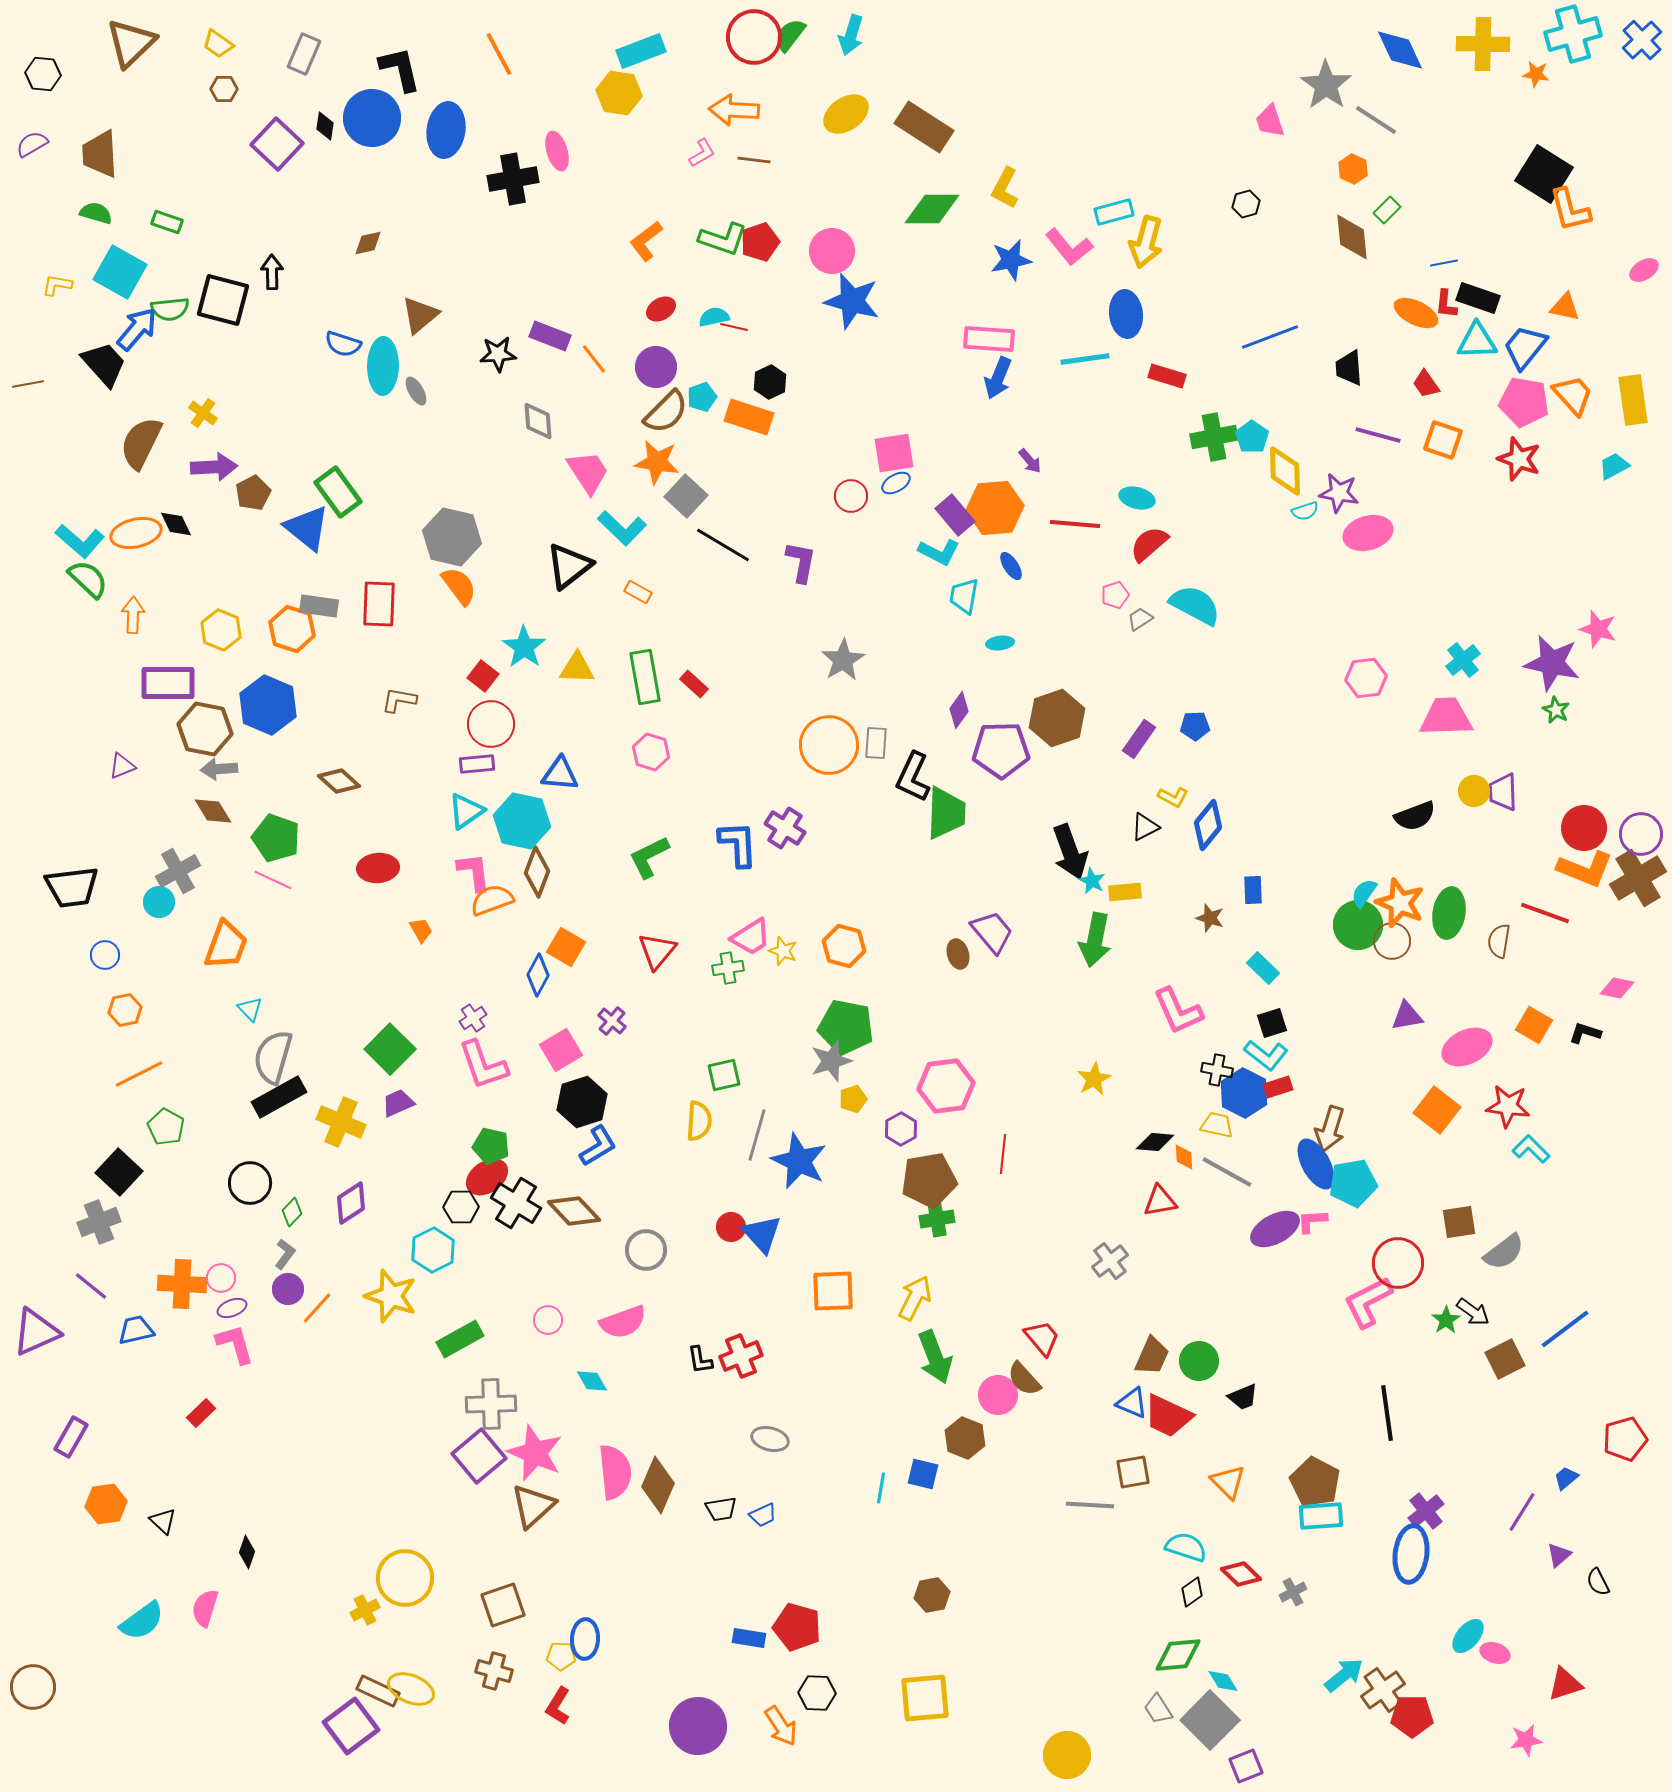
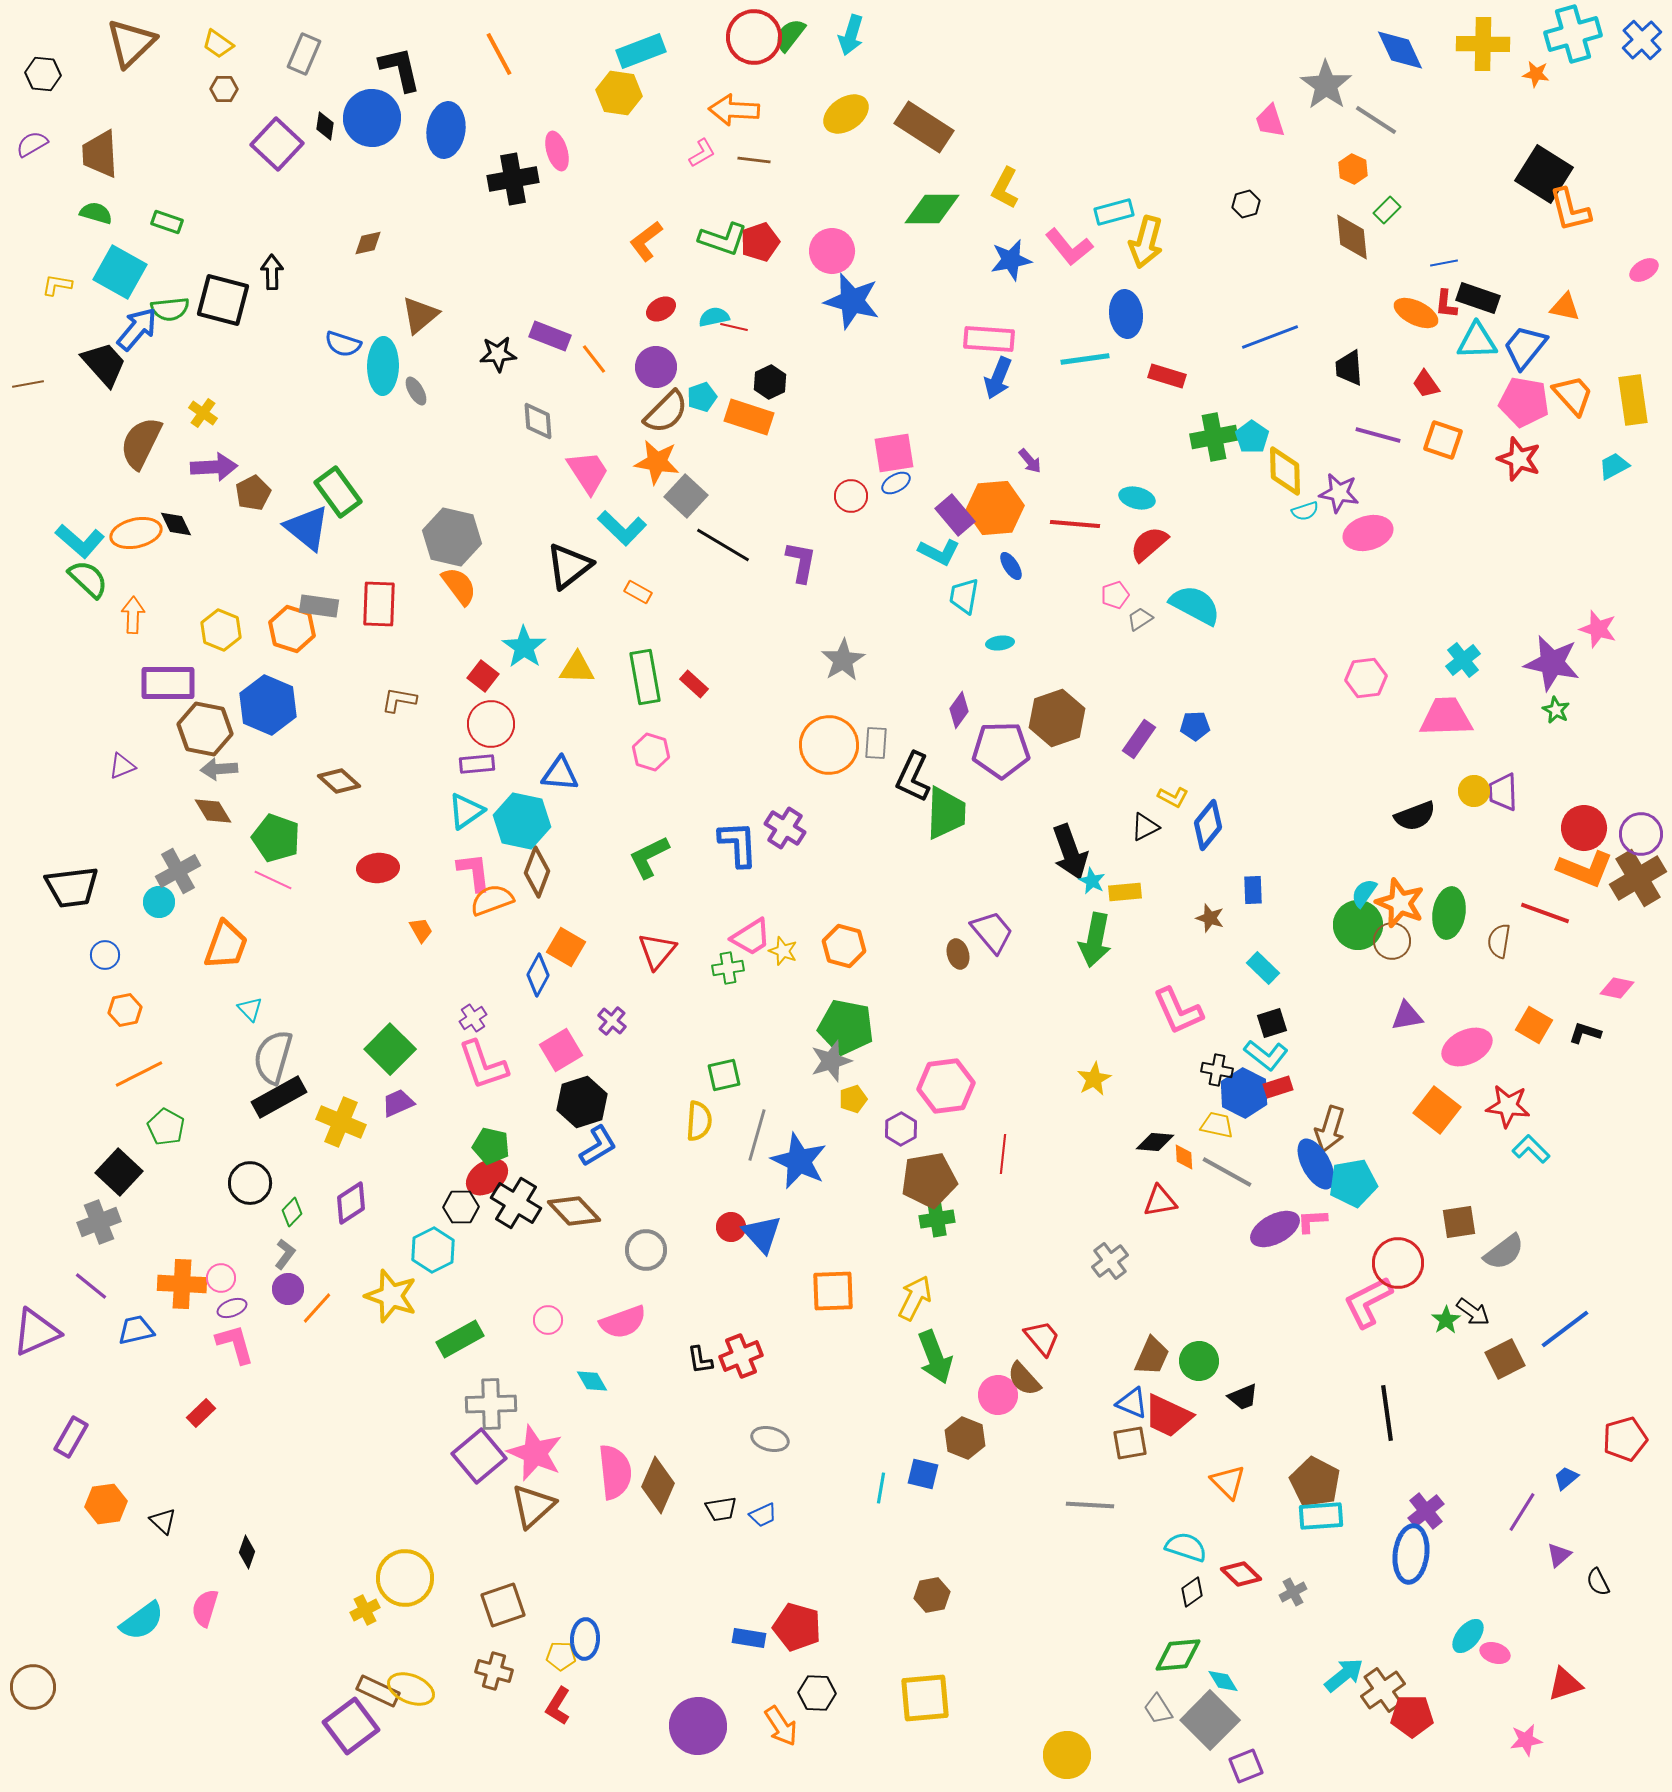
brown square at (1133, 1472): moved 3 px left, 29 px up
